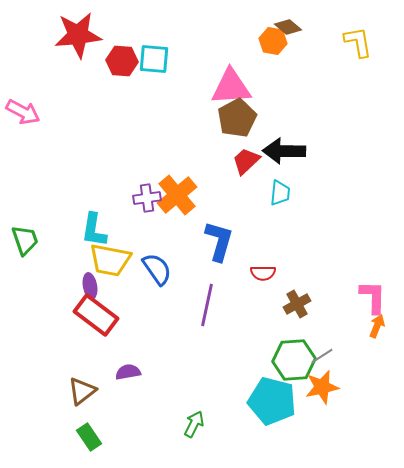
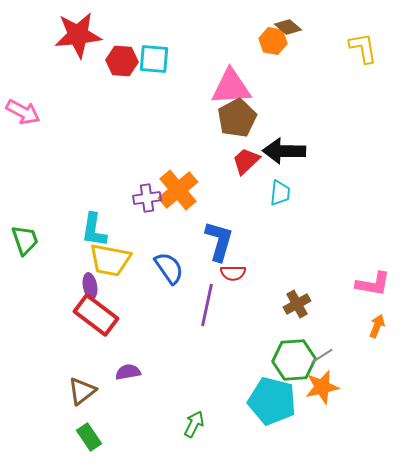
yellow L-shape: moved 5 px right, 6 px down
orange cross: moved 1 px right, 5 px up
blue semicircle: moved 12 px right, 1 px up
red semicircle: moved 30 px left
pink L-shape: moved 13 px up; rotated 99 degrees clockwise
